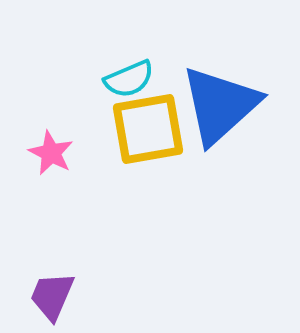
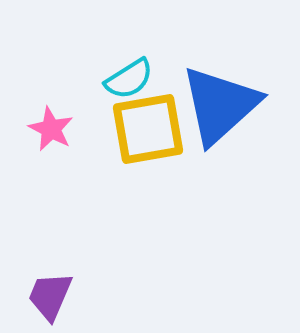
cyan semicircle: rotated 9 degrees counterclockwise
pink star: moved 24 px up
purple trapezoid: moved 2 px left
